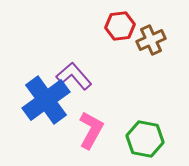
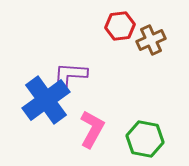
purple L-shape: moved 4 px left, 1 px up; rotated 45 degrees counterclockwise
pink L-shape: moved 1 px right, 1 px up
